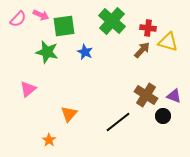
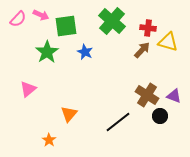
green square: moved 2 px right
green star: rotated 25 degrees clockwise
brown cross: moved 1 px right
black circle: moved 3 px left
